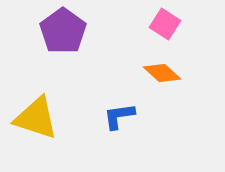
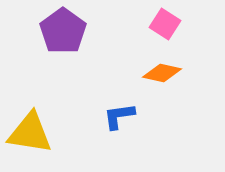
orange diamond: rotated 30 degrees counterclockwise
yellow triangle: moved 6 px left, 15 px down; rotated 9 degrees counterclockwise
